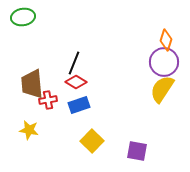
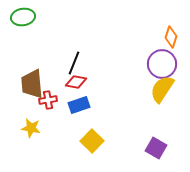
orange diamond: moved 5 px right, 3 px up
purple circle: moved 2 px left, 2 px down
red diamond: rotated 20 degrees counterclockwise
yellow star: moved 2 px right, 2 px up
purple square: moved 19 px right, 3 px up; rotated 20 degrees clockwise
